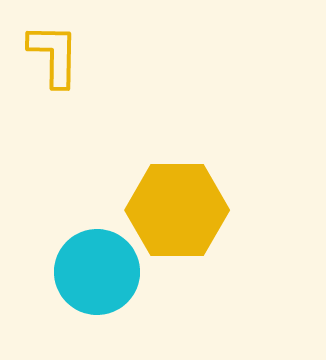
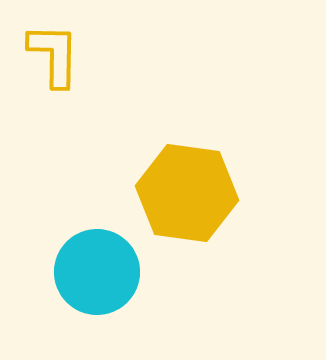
yellow hexagon: moved 10 px right, 17 px up; rotated 8 degrees clockwise
